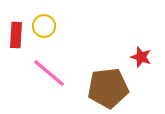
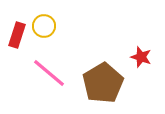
red rectangle: moved 1 px right; rotated 15 degrees clockwise
brown pentagon: moved 5 px left, 5 px up; rotated 24 degrees counterclockwise
